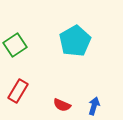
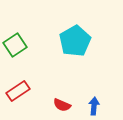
red rectangle: rotated 25 degrees clockwise
blue arrow: rotated 12 degrees counterclockwise
